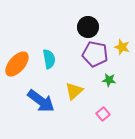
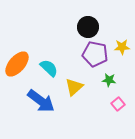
yellow star: rotated 21 degrees counterclockwise
cyan semicircle: moved 9 px down; rotated 36 degrees counterclockwise
yellow triangle: moved 4 px up
pink square: moved 15 px right, 10 px up
